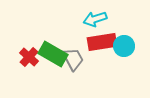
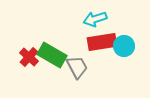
green rectangle: moved 1 px left, 1 px down
gray trapezoid: moved 4 px right, 8 px down
